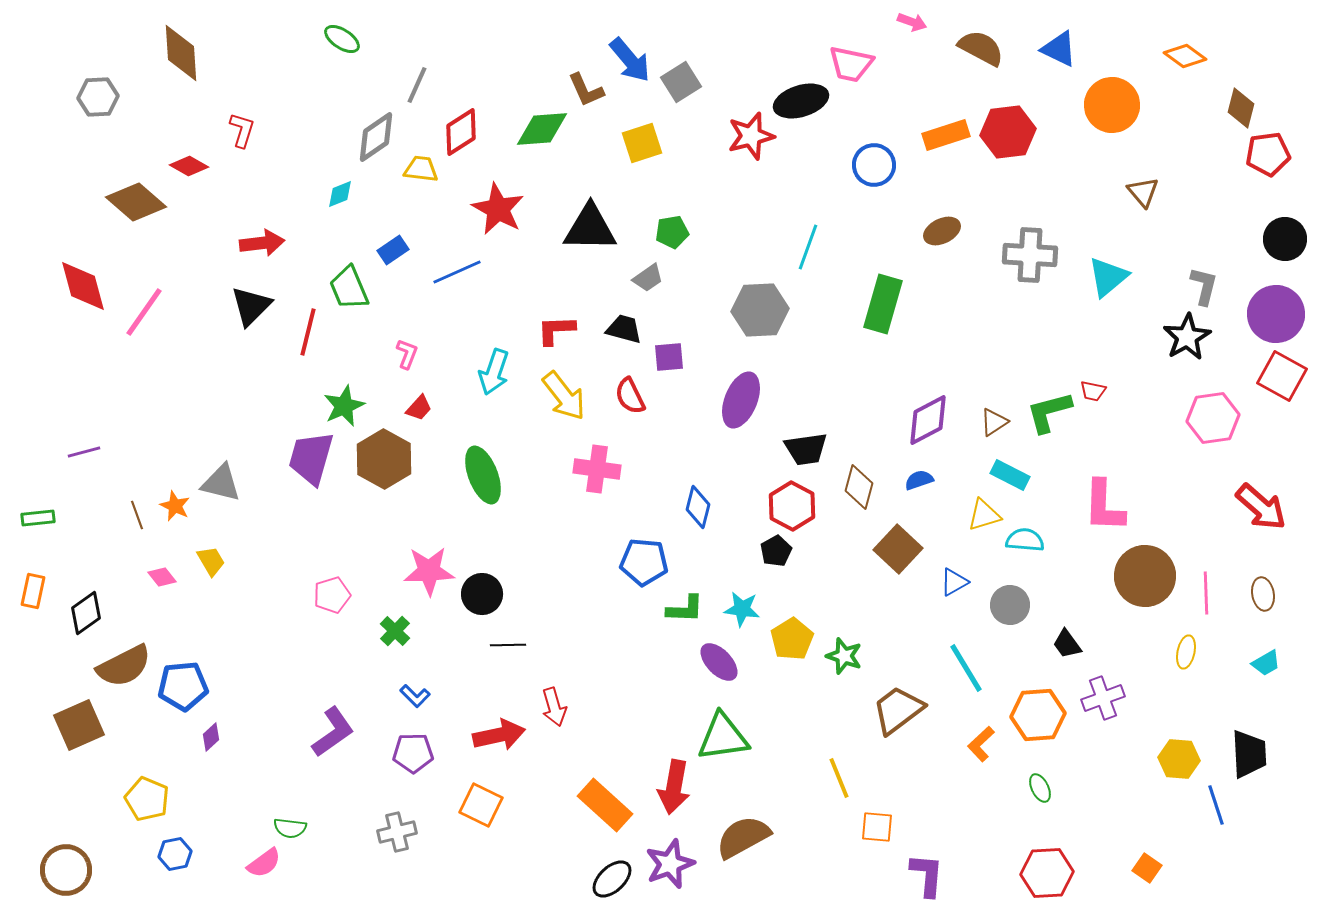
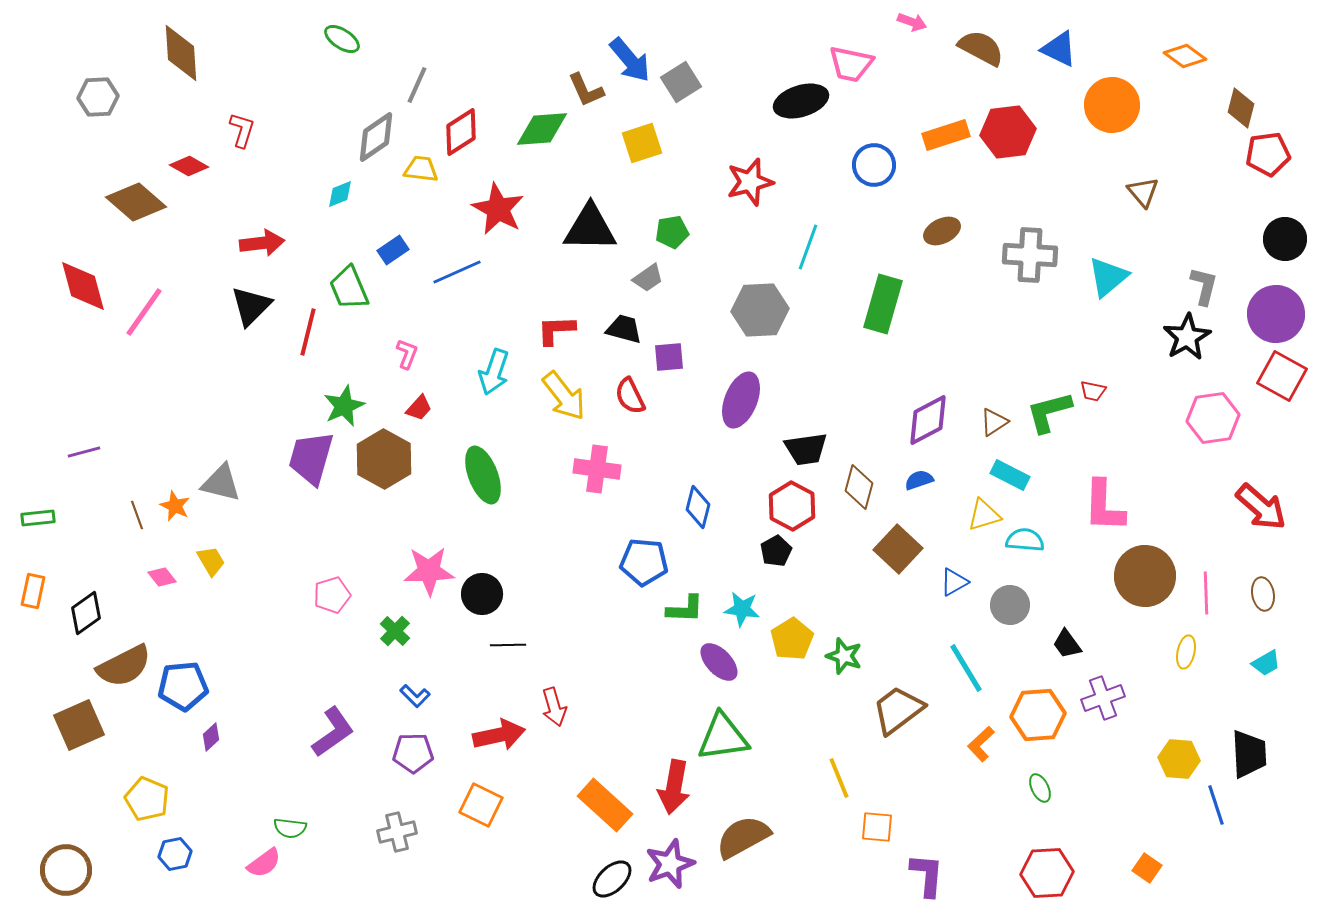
red star at (751, 136): moved 1 px left, 46 px down
